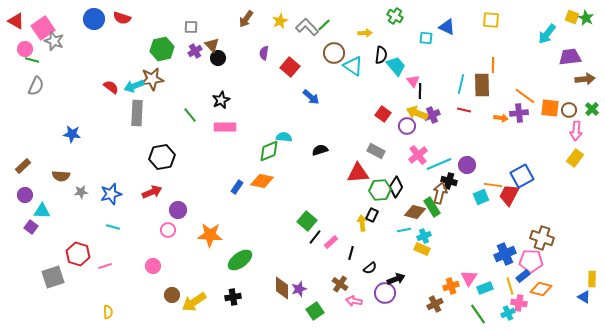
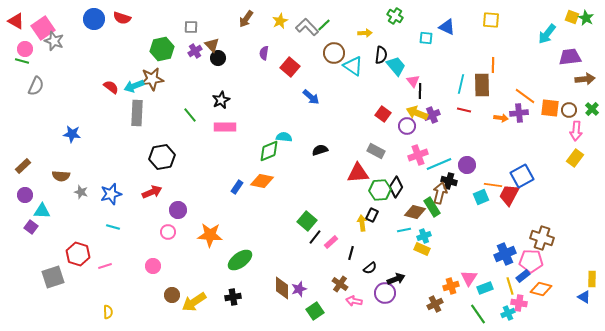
green line at (32, 60): moved 10 px left, 1 px down
pink cross at (418, 155): rotated 18 degrees clockwise
gray star at (81, 192): rotated 24 degrees clockwise
pink circle at (168, 230): moved 2 px down
